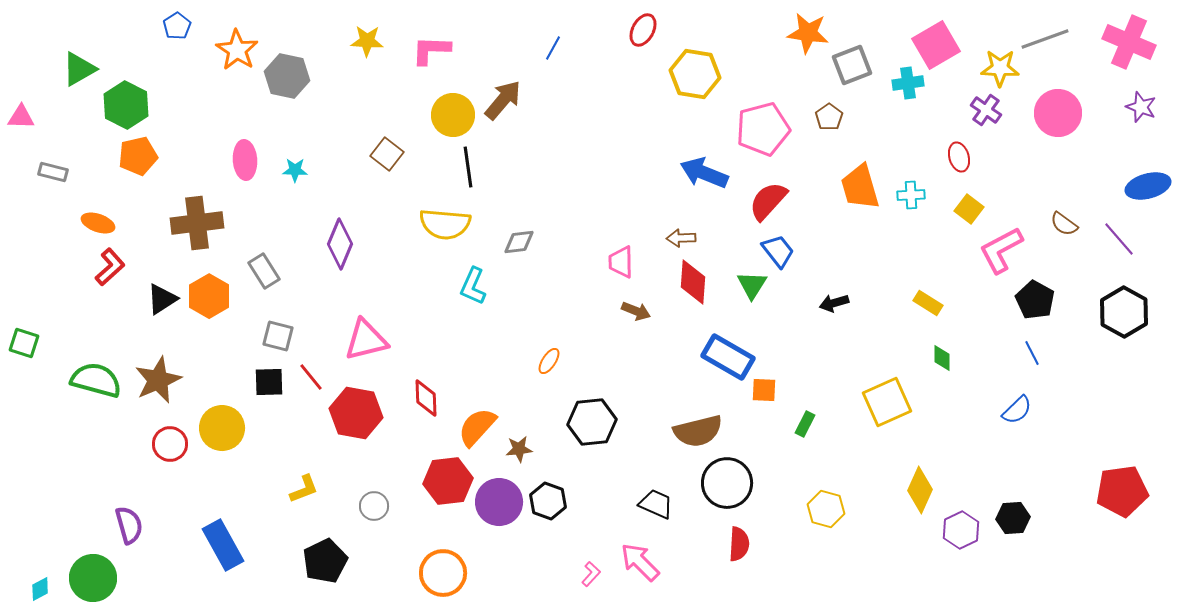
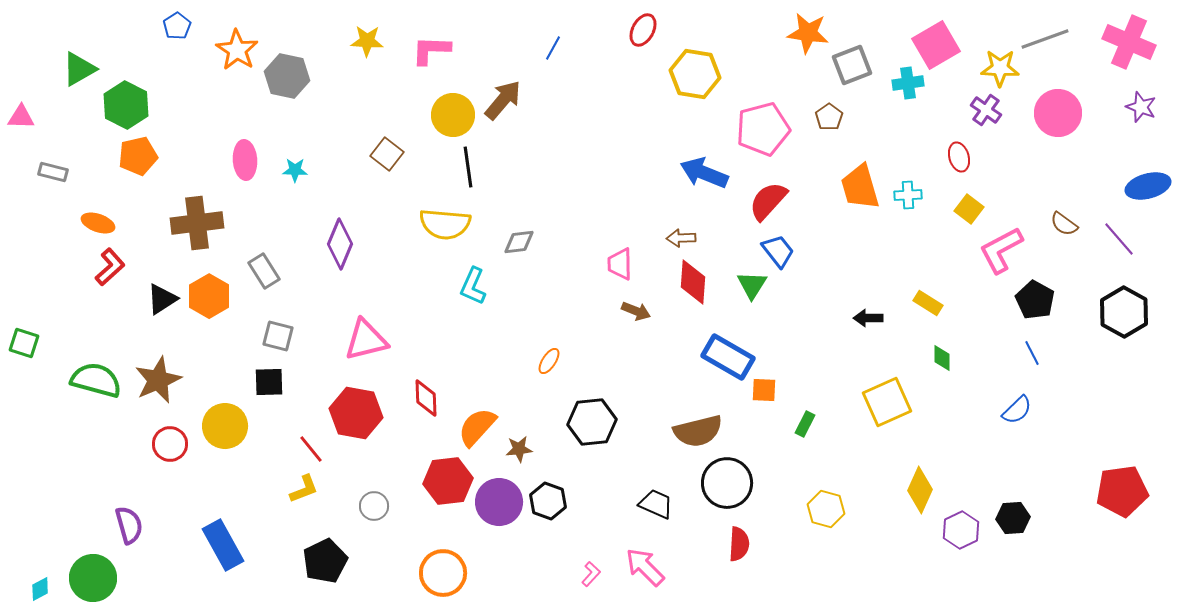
cyan cross at (911, 195): moved 3 px left
pink trapezoid at (621, 262): moved 1 px left, 2 px down
black arrow at (834, 303): moved 34 px right, 15 px down; rotated 16 degrees clockwise
red line at (311, 377): moved 72 px down
yellow circle at (222, 428): moved 3 px right, 2 px up
pink arrow at (640, 562): moved 5 px right, 5 px down
